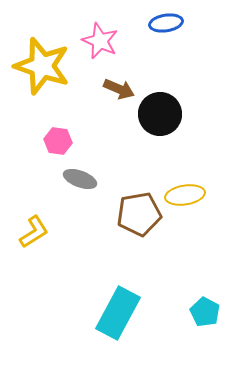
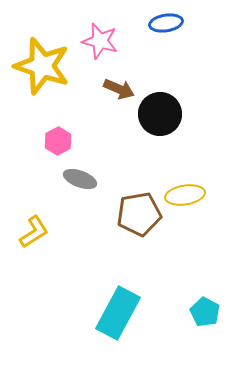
pink star: rotated 9 degrees counterclockwise
pink hexagon: rotated 24 degrees clockwise
